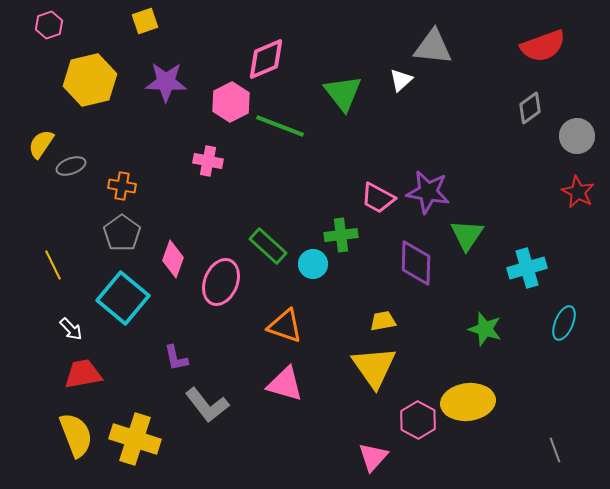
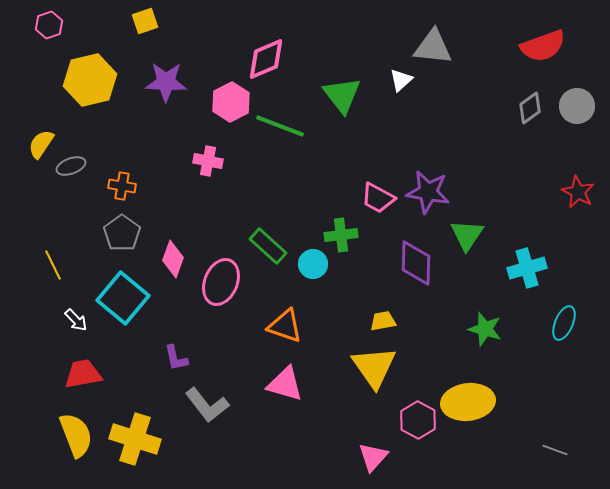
green triangle at (343, 93): moved 1 px left, 2 px down
gray circle at (577, 136): moved 30 px up
white arrow at (71, 329): moved 5 px right, 9 px up
gray line at (555, 450): rotated 50 degrees counterclockwise
